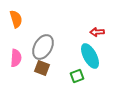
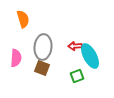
orange semicircle: moved 7 px right
red arrow: moved 22 px left, 14 px down
gray ellipse: rotated 25 degrees counterclockwise
